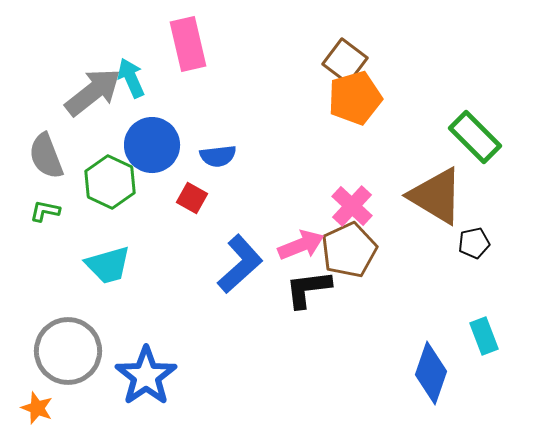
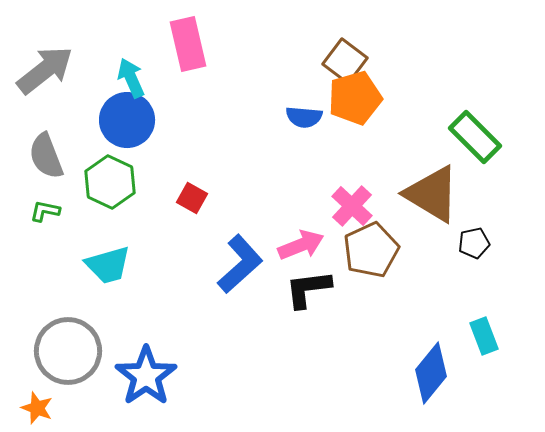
gray arrow: moved 48 px left, 22 px up
blue circle: moved 25 px left, 25 px up
blue semicircle: moved 86 px right, 39 px up; rotated 12 degrees clockwise
brown triangle: moved 4 px left, 2 px up
brown pentagon: moved 22 px right
blue diamond: rotated 20 degrees clockwise
